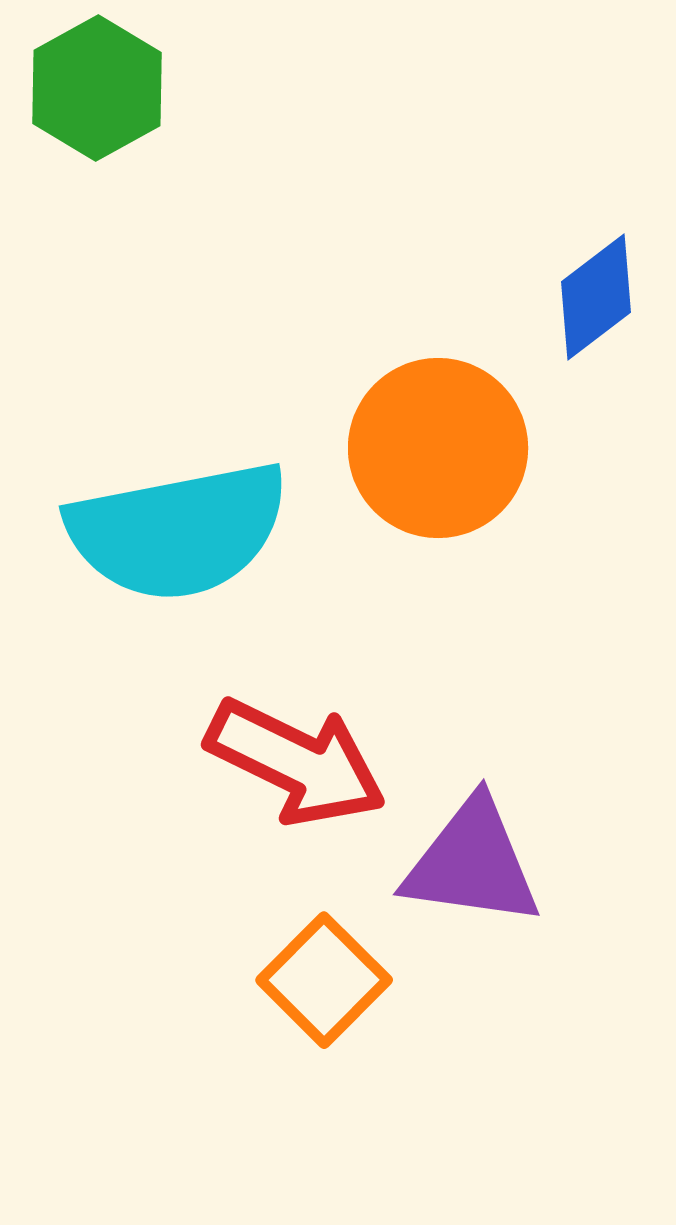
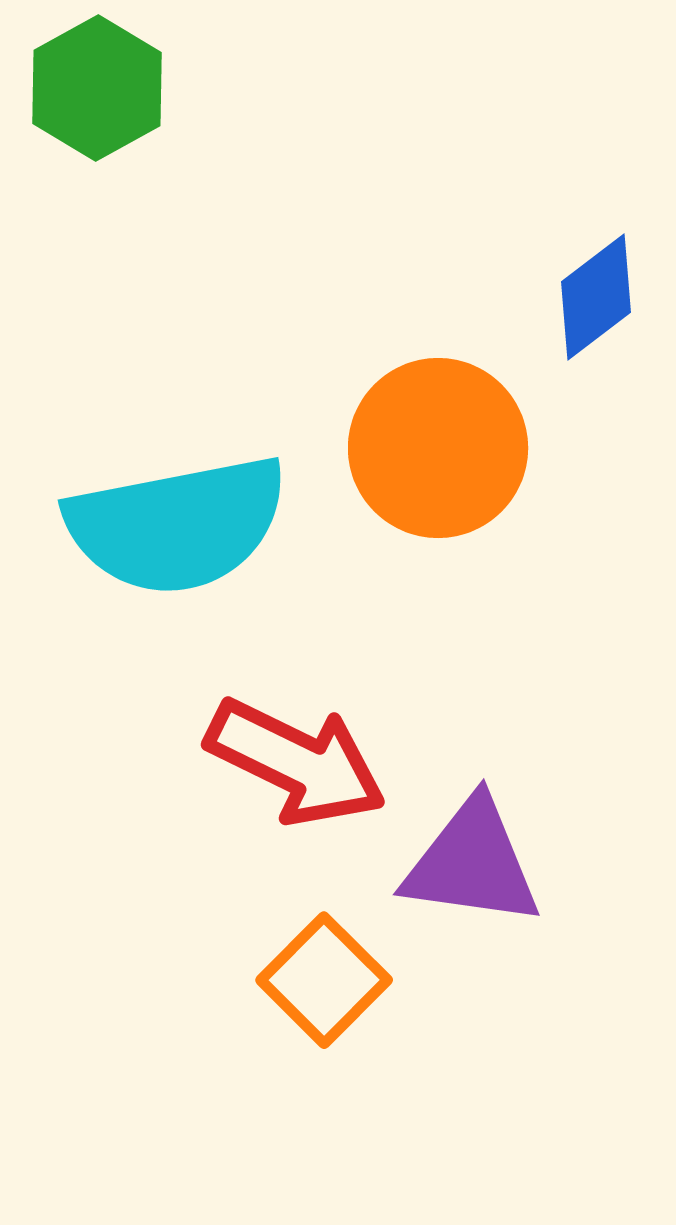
cyan semicircle: moved 1 px left, 6 px up
